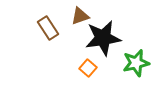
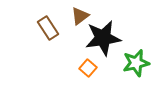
brown triangle: rotated 18 degrees counterclockwise
